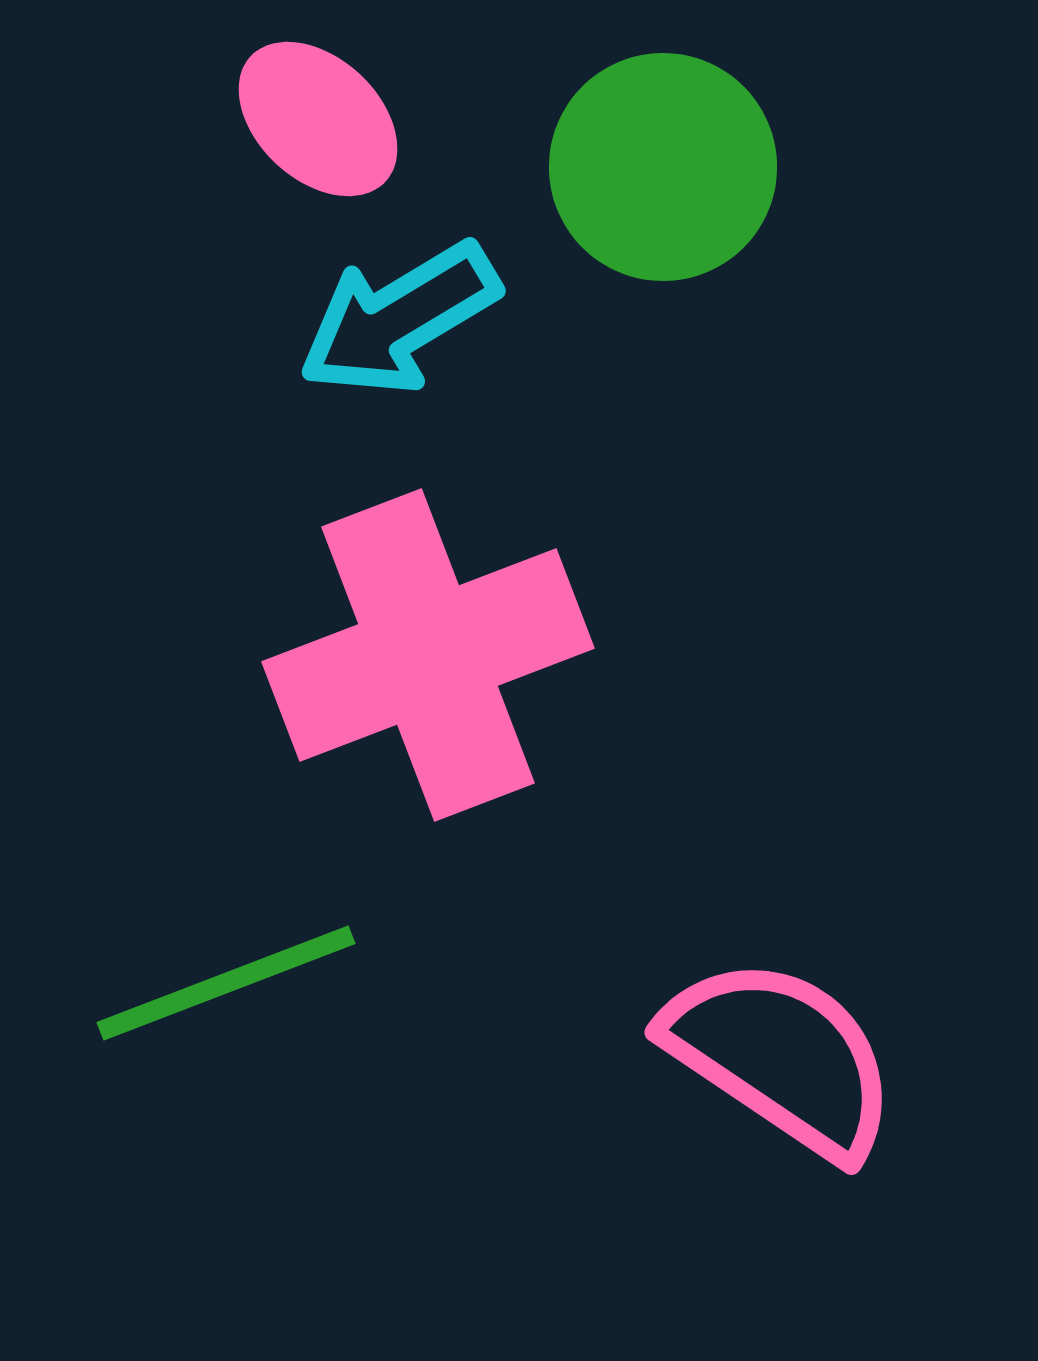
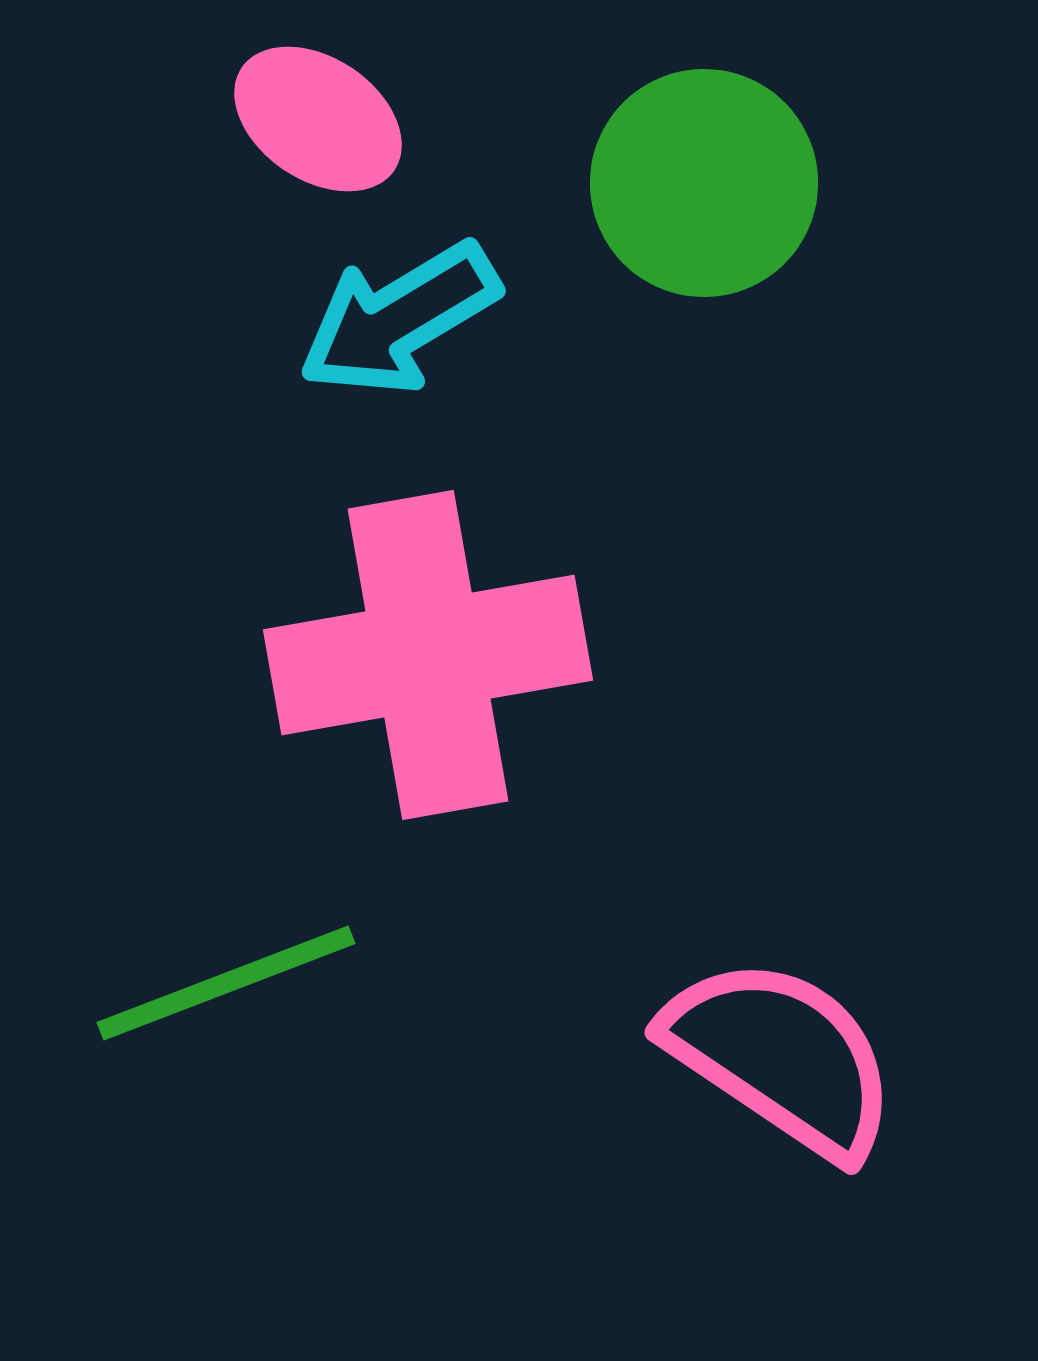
pink ellipse: rotated 9 degrees counterclockwise
green circle: moved 41 px right, 16 px down
pink cross: rotated 11 degrees clockwise
